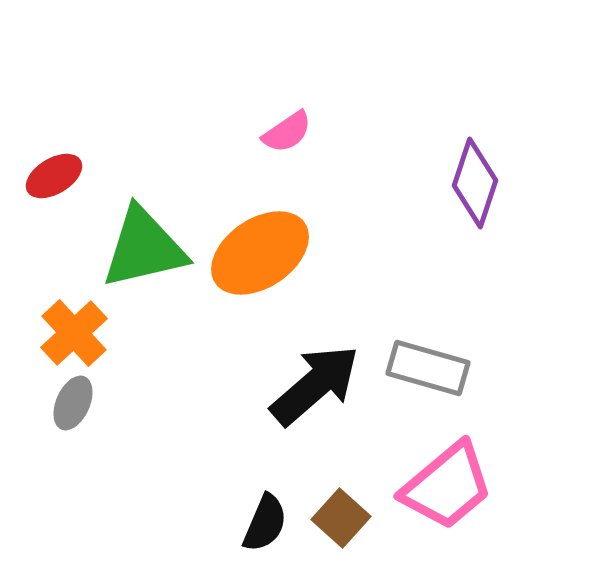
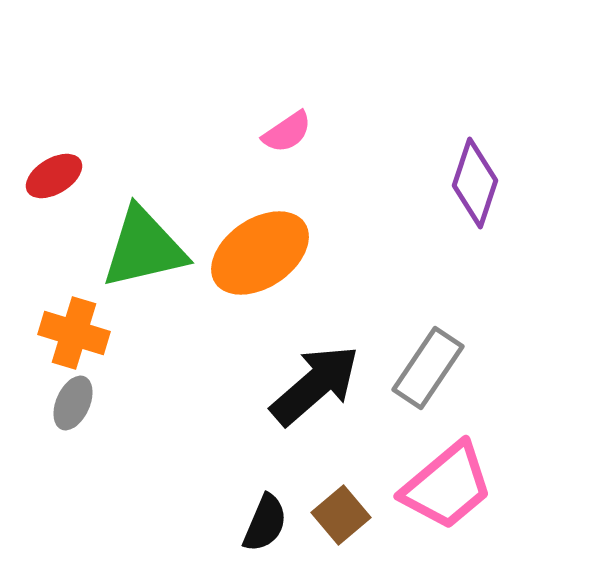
orange cross: rotated 30 degrees counterclockwise
gray rectangle: rotated 72 degrees counterclockwise
brown square: moved 3 px up; rotated 8 degrees clockwise
